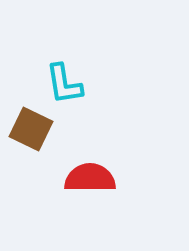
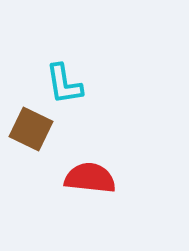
red semicircle: rotated 6 degrees clockwise
